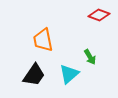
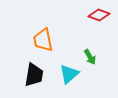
black trapezoid: rotated 25 degrees counterclockwise
